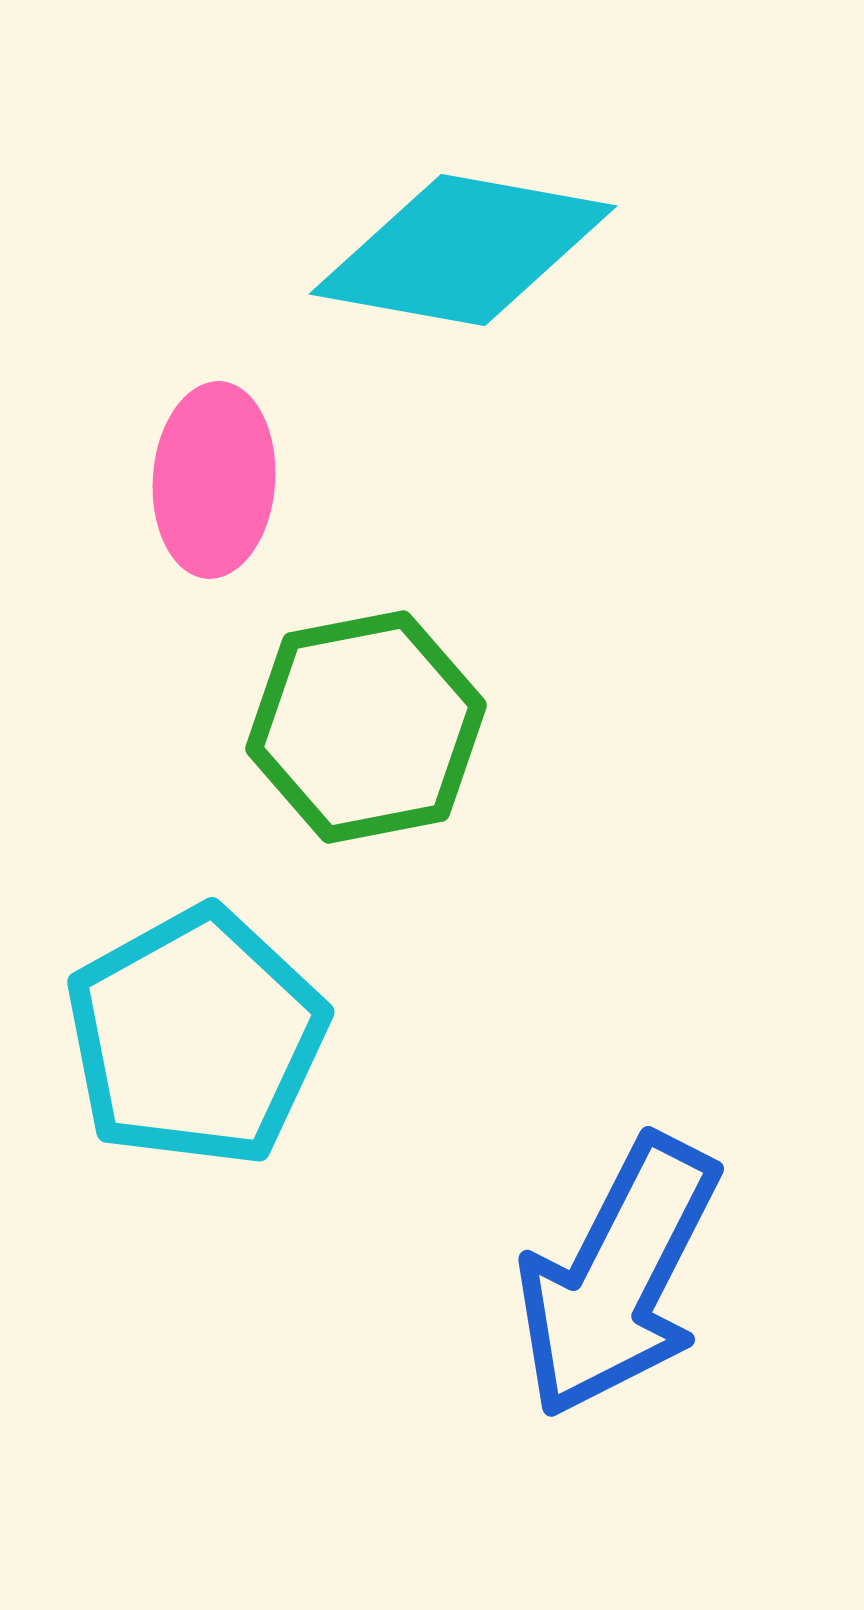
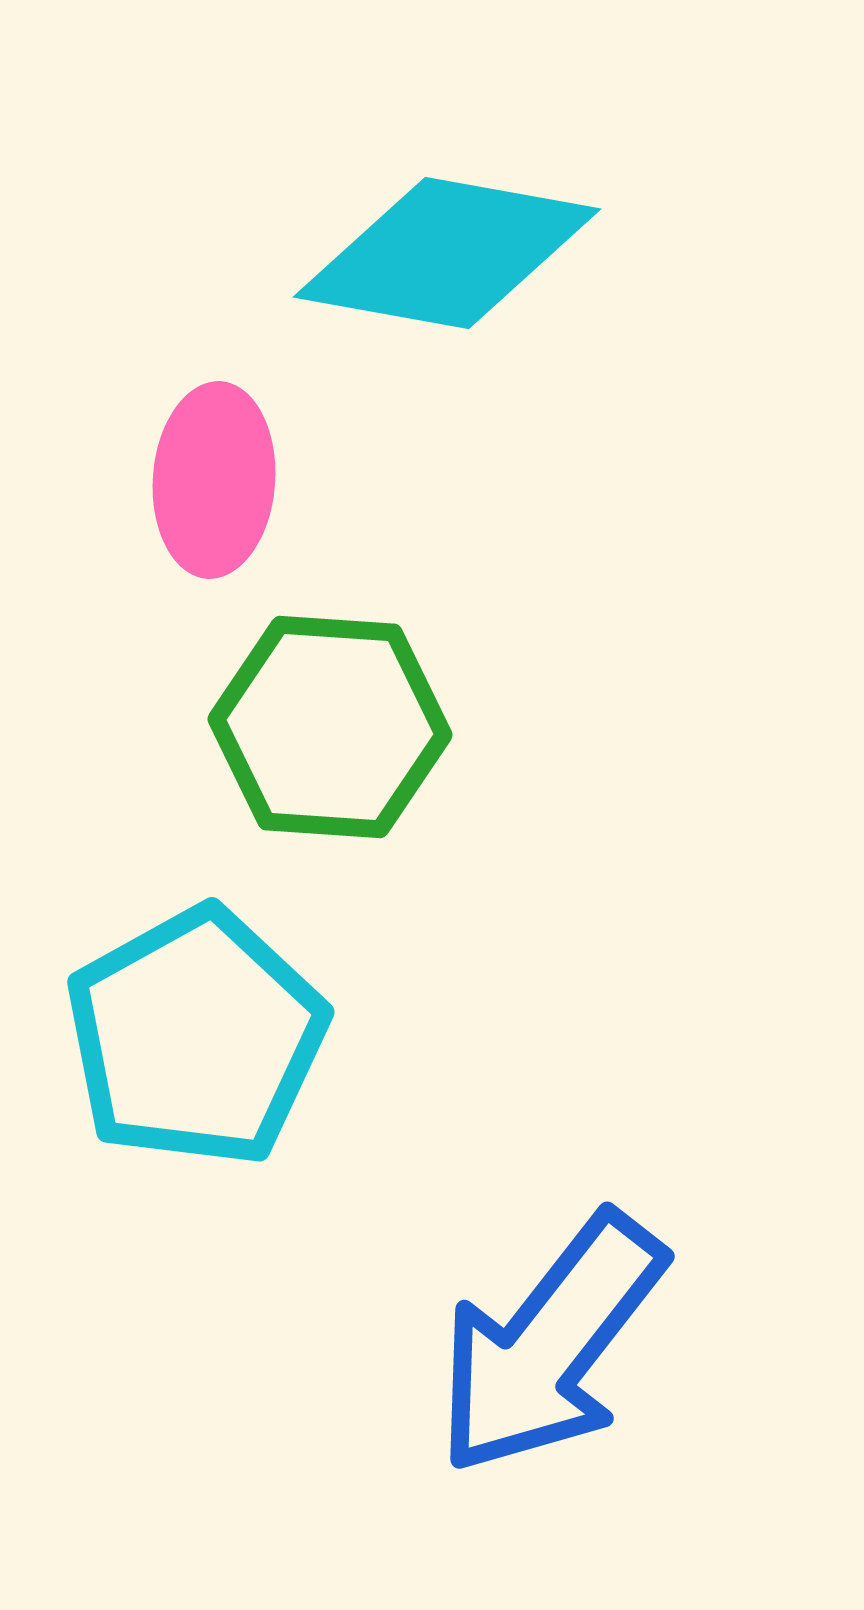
cyan diamond: moved 16 px left, 3 px down
green hexagon: moved 36 px left; rotated 15 degrees clockwise
blue arrow: moved 68 px left, 67 px down; rotated 11 degrees clockwise
